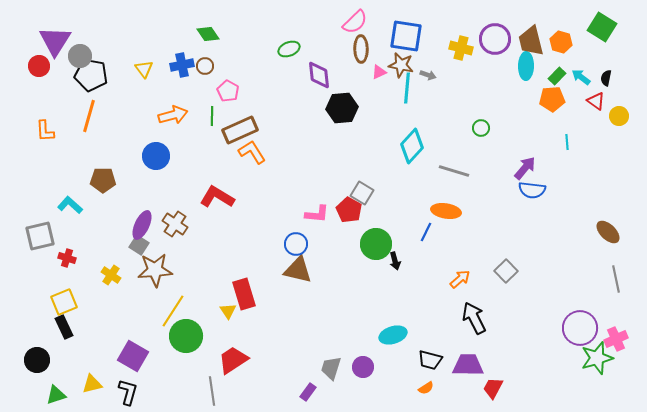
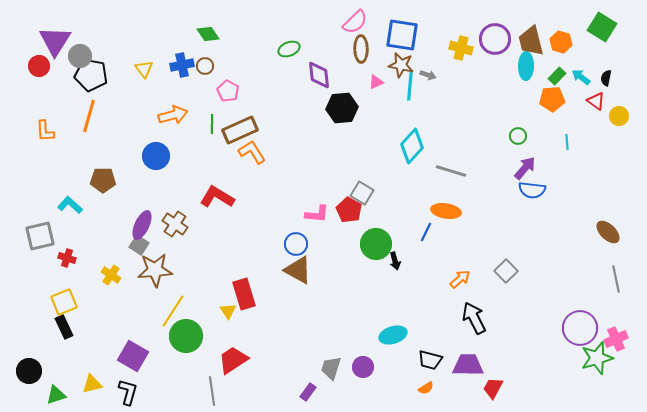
blue square at (406, 36): moved 4 px left, 1 px up
pink triangle at (379, 72): moved 3 px left, 10 px down
cyan line at (407, 88): moved 3 px right, 3 px up
green line at (212, 116): moved 8 px down
green circle at (481, 128): moved 37 px right, 8 px down
gray line at (454, 171): moved 3 px left
brown triangle at (298, 270): rotated 16 degrees clockwise
black circle at (37, 360): moved 8 px left, 11 px down
